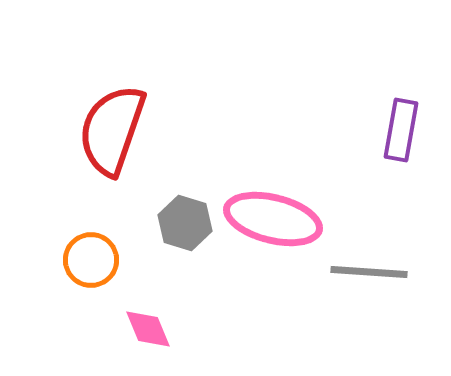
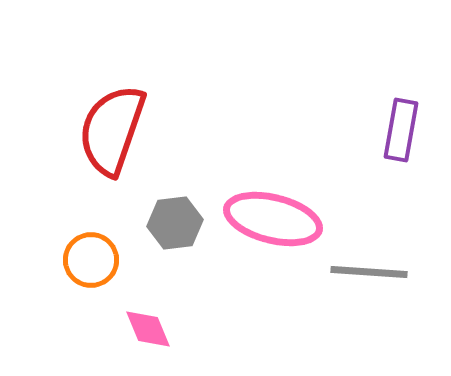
gray hexagon: moved 10 px left; rotated 24 degrees counterclockwise
